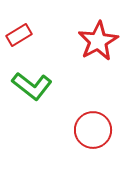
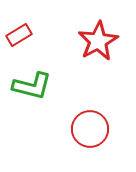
green L-shape: rotated 24 degrees counterclockwise
red circle: moved 3 px left, 1 px up
